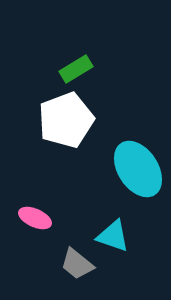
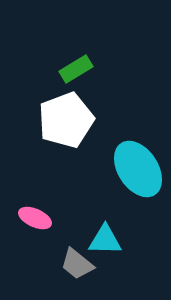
cyan triangle: moved 8 px left, 4 px down; rotated 18 degrees counterclockwise
